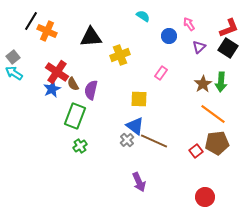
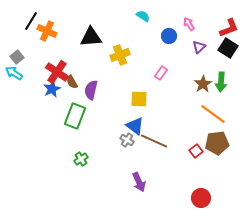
gray square: moved 4 px right
brown semicircle: moved 1 px left, 2 px up
gray cross: rotated 16 degrees counterclockwise
green cross: moved 1 px right, 13 px down
red circle: moved 4 px left, 1 px down
